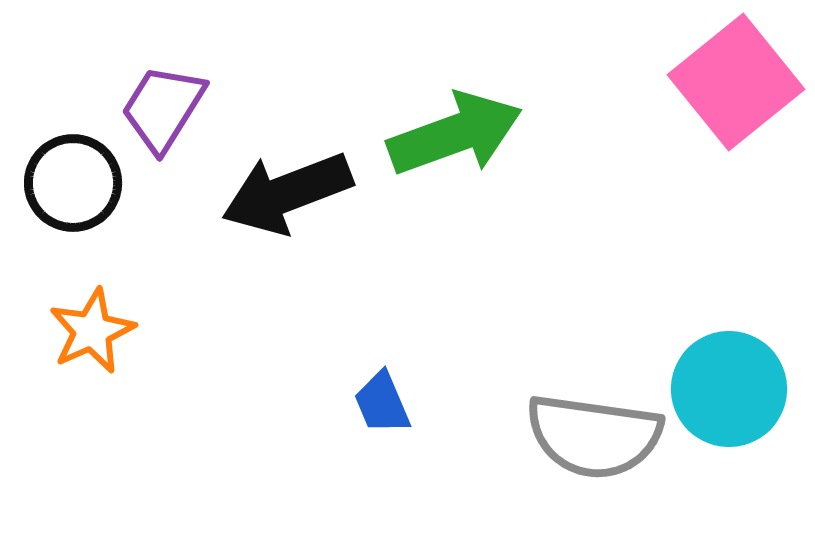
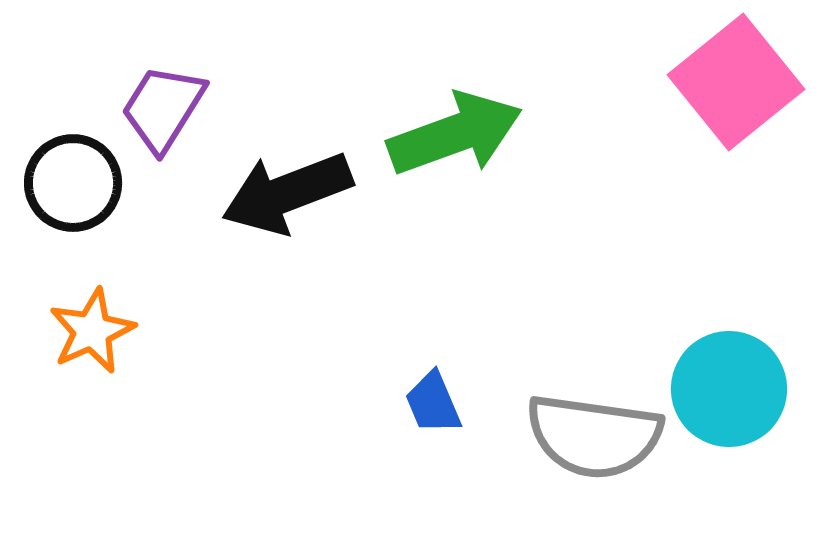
blue trapezoid: moved 51 px right
